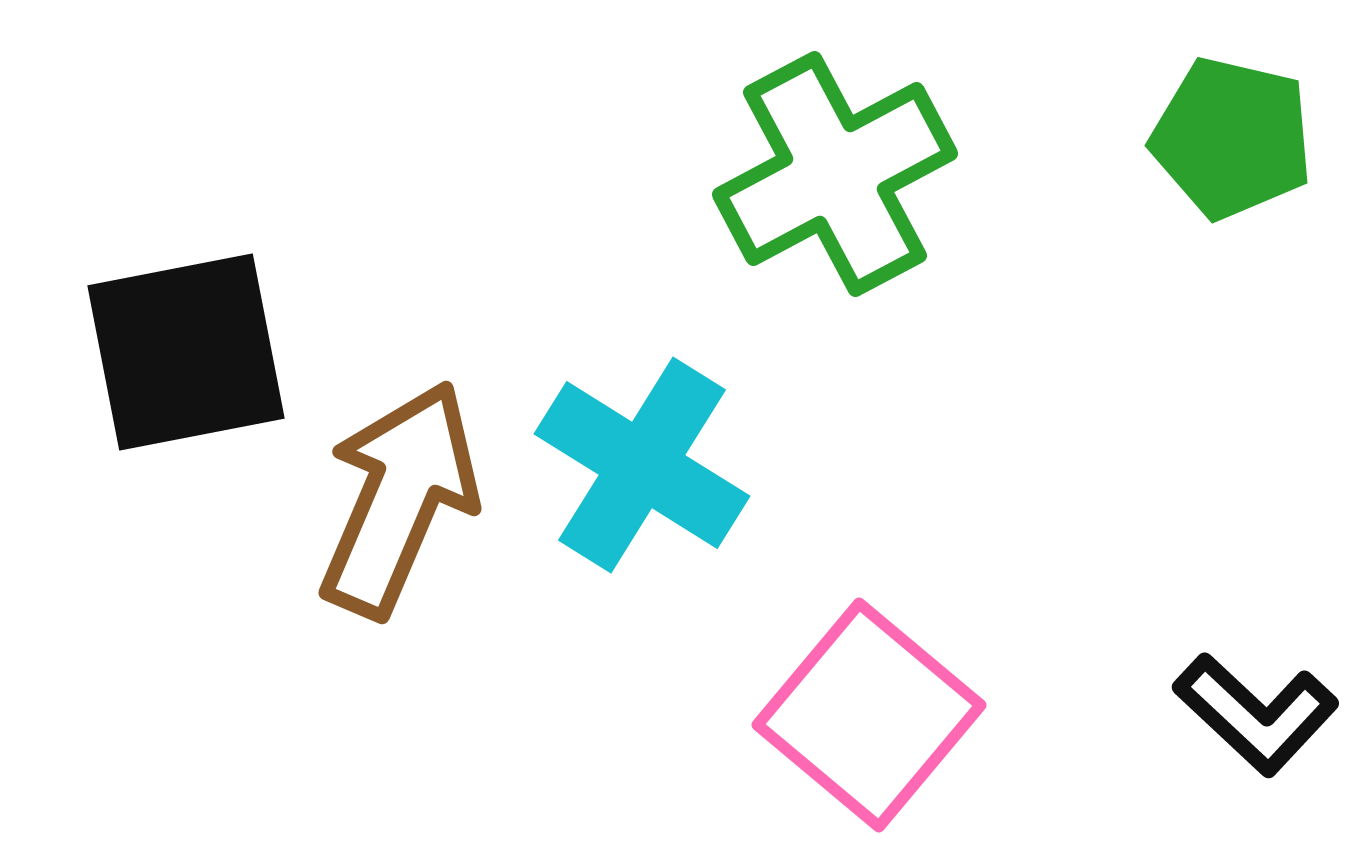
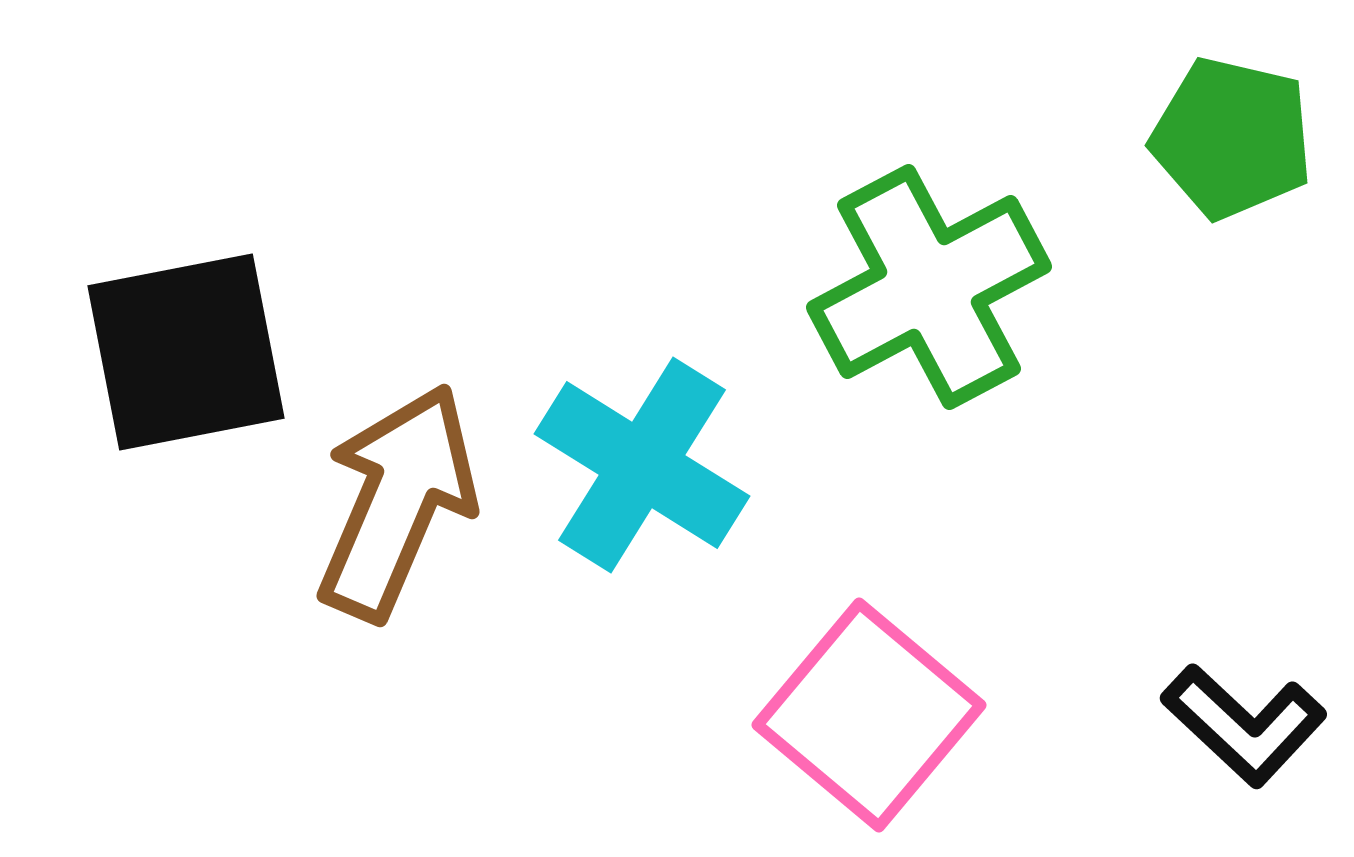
green cross: moved 94 px right, 113 px down
brown arrow: moved 2 px left, 3 px down
black L-shape: moved 12 px left, 11 px down
